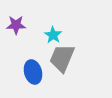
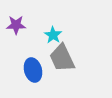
gray trapezoid: rotated 48 degrees counterclockwise
blue ellipse: moved 2 px up
